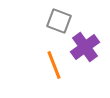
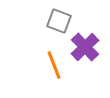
purple cross: rotated 8 degrees counterclockwise
